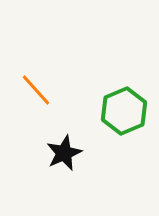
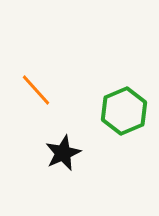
black star: moved 1 px left
